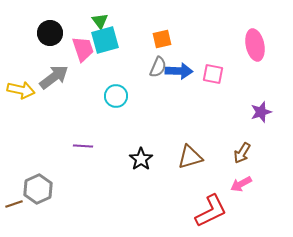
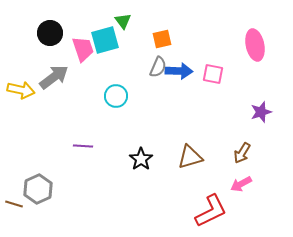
green triangle: moved 23 px right
brown line: rotated 36 degrees clockwise
